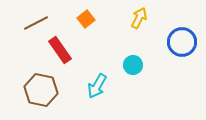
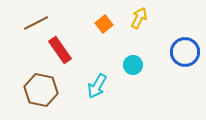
orange square: moved 18 px right, 5 px down
blue circle: moved 3 px right, 10 px down
